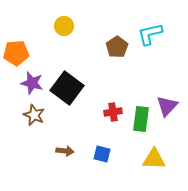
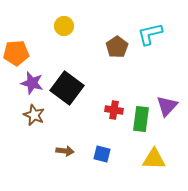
red cross: moved 1 px right, 2 px up; rotated 18 degrees clockwise
